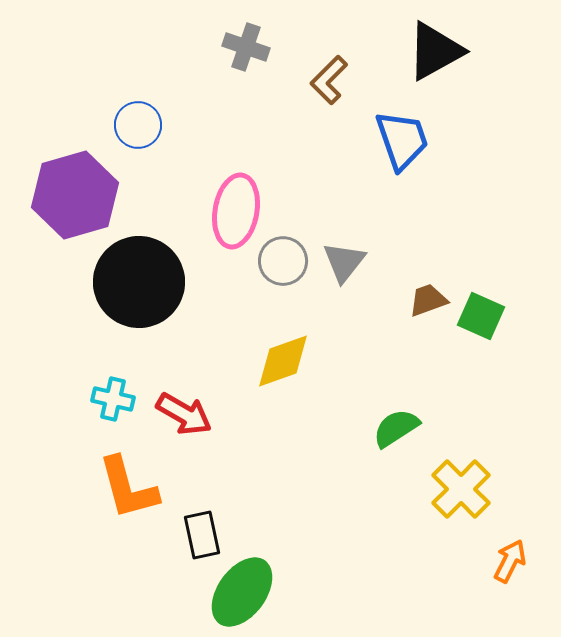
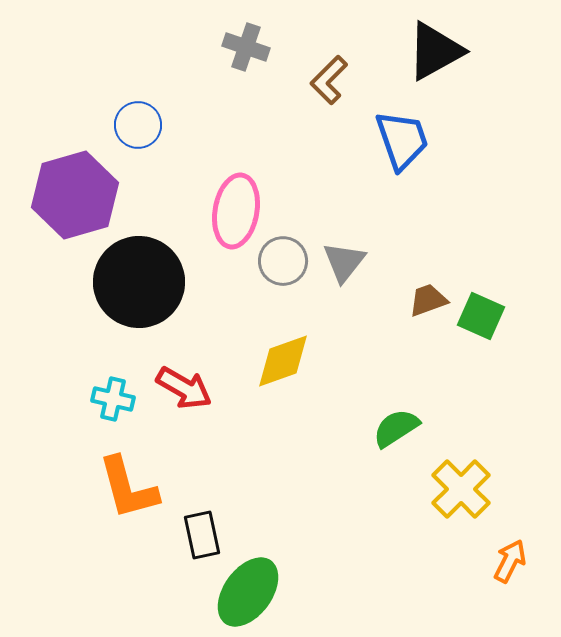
red arrow: moved 26 px up
green ellipse: moved 6 px right
